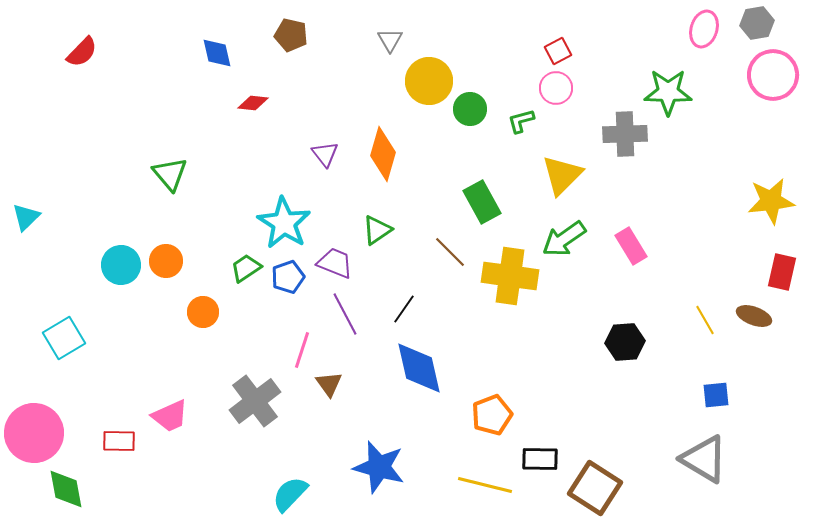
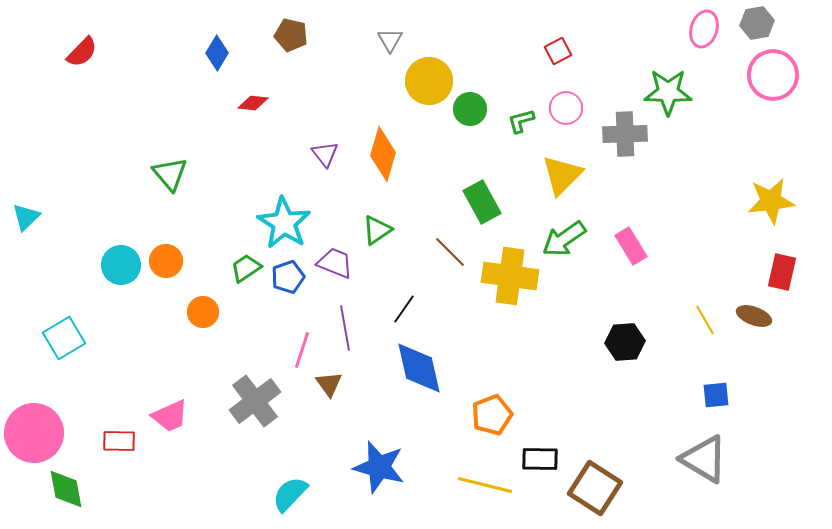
blue diamond at (217, 53): rotated 44 degrees clockwise
pink circle at (556, 88): moved 10 px right, 20 px down
purple line at (345, 314): moved 14 px down; rotated 18 degrees clockwise
